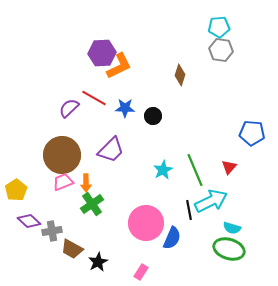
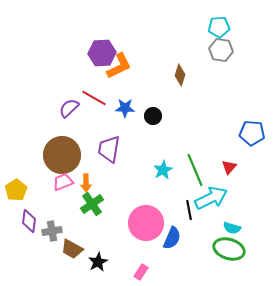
purple trapezoid: moved 2 px left, 1 px up; rotated 144 degrees clockwise
cyan arrow: moved 3 px up
purple diamond: rotated 55 degrees clockwise
